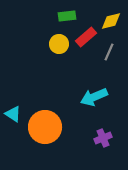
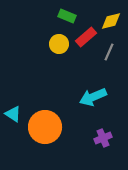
green rectangle: rotated 30 degrees clockwise
cyan arrow: moved 1 px left
